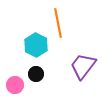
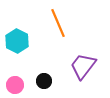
orange line: rotated 12 degrees counterclockwise
cyan hexagon: moved 19 px left, 4 px up
black circle: moved 8 px right, 7 px down
